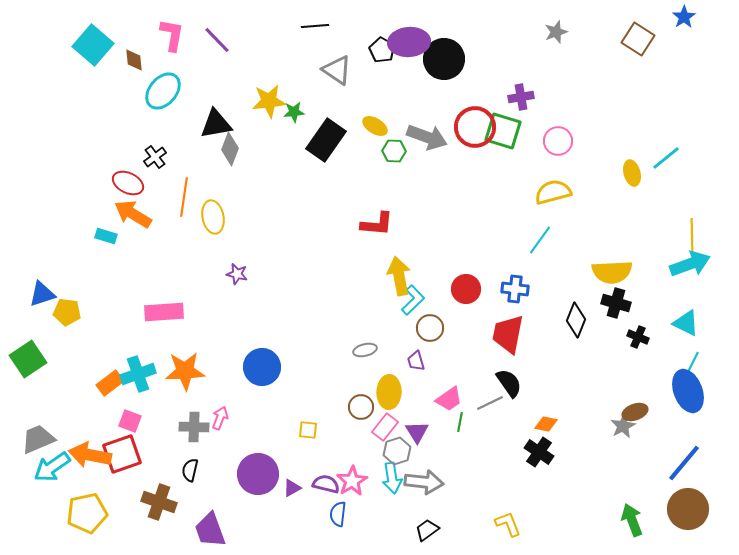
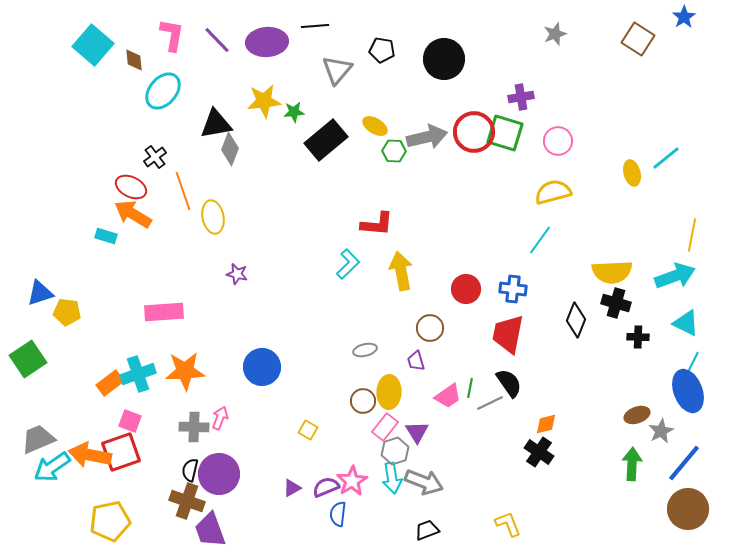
gray star at (556, 32): moved 1 px left, 2 px down
purple ellipse at (409, 42): moved 142 px left
black pentagon at (382, 50): rotated 20 degrees counterclockwise
gray triangle at (337, 70): rotated 36 degrees clockwise
yellow star at (269, 101): moved 5 px left
red circle at (475, 127): moved 1 px left, 5 px down
green square at (503, 131): moved 2 px right, 2 px down
gray arrow at (427, 137): rotated 33 degrees counterclockwise
black rectangle at (326, 140): rotated 15 degrees clockwise
red ellipse at (128, 183): moved 3 px right, 4 px down
orange line at (184, 197): moved 1 px left, 6 px up; rotated 27 degrees counterclockwise
yellow line at (692, 235): rotated 12 degrees clockwise
cyan arrow at (690, 264): moved 15 px left, 12 px down
yellow arrow at (399, 276): moved 2 px right, 5 px up
blue cross at (515, 289): moved 2 px left
blue triangle at (42, 294): moved 2 px left, 1 px up
cyan L-shape at (413, 300): moved 65 px left, 36 px up
black cross at (638, 337): rotated 20 degrees counterclockwise
pink trapezoid at (449, 399): moved 1 px left, 3 px up
brown circle at (361, 407): moved 2 px right, 6 px up
brown ellipse at (635, 412): moved 2 px right, 3 px down
green line at (460, 422): moved 10 px right, 34 px up
orange diamond at (546, 424): rotated 25 degrees counterclockwise
gray star at (623, 426): moved 38 px right, 5 px down
yellow square at (308, 430): rotated 24 degrees clockwise
gray hexagon at (397, 451): moved 2 px left
red square at (122, 454): moved 1 px left, 2 px up
purple circle at (258, 474): moved 39 px left
gray arrow at (424, 482): rotated 15 degrees clockwise
purple semicircle at (326, 484): moved 3 px down; rotated 36 degrees counterclockwise
brown cross at (159, 502): moved 28 px right, 1 px up
yellow pentagon at (87, 513): moved 23 px right, 8 px down
green arrow at (632, 520): moved 56 px up; rotated 24 degrees clockwise
black trapezoid at (427, 530): rotated 15 degrees clockwise
